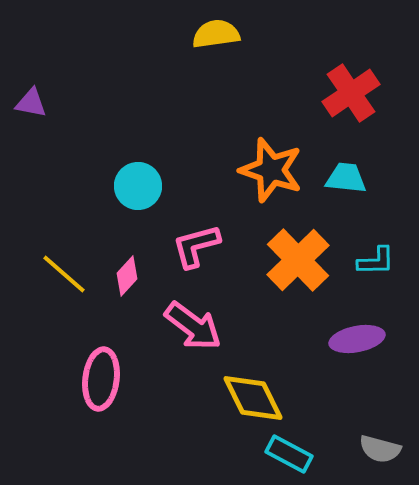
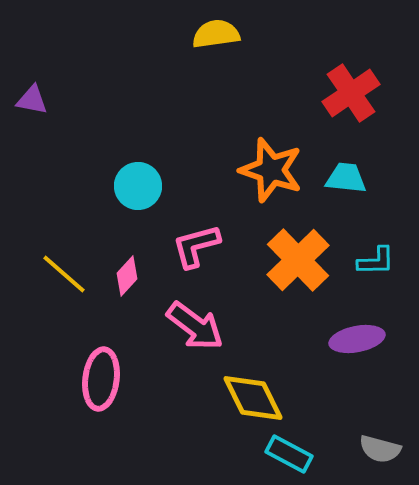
purple triangle: moved 1 px right, 3 px up
pink arrow: moved 2 px right
